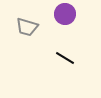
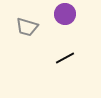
black line: rotated 60 degrees counterclockwise
